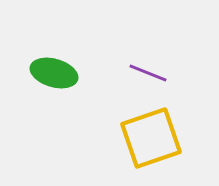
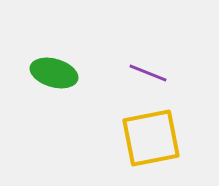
yellow square: rotated 8 degrees clockwise
